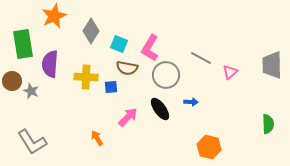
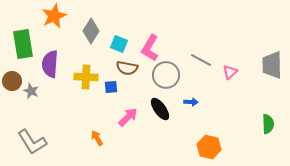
gray line: moved 2 px down
